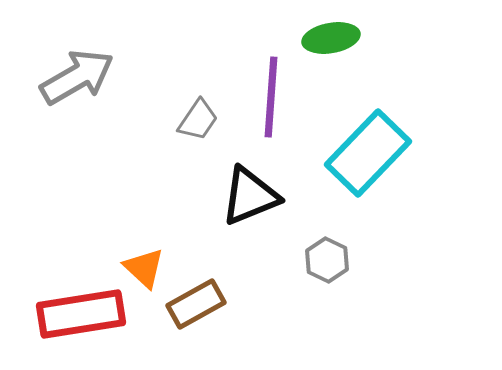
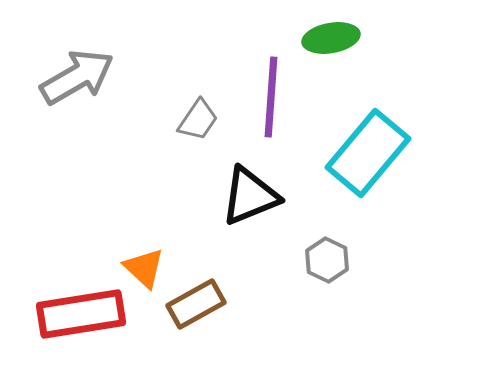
cyan rectangle: rotated 4 degrees counterclockwise
